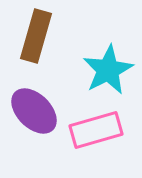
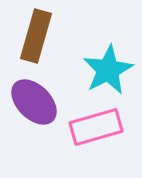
purple ellipse: moved 9 px up
pink rectangle: moved 3 px up
